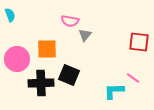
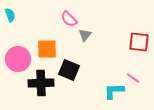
pink semicircle: moved 1 px left, 2 px up; rotated 36 degrees clockwise
pink circle: moved 1 px right
black square: moved 5 px up
